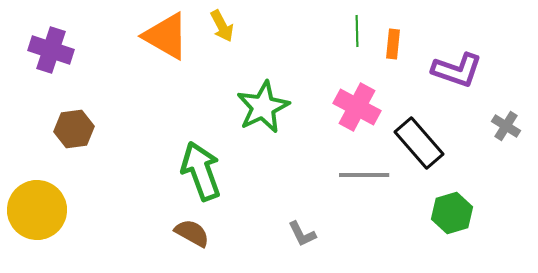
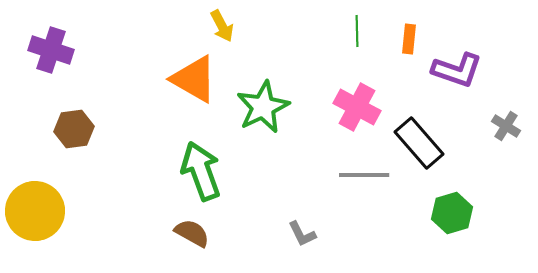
orange triangle: moved 28 px right, 43 px down
orange rectangle: moved 16 px right, 5 px up
yellow circle: moved 2 px left, 1 px down
